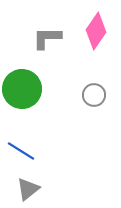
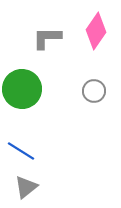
gray circle: moved 4 px up
gray triangle: moved 2 px left, 2 px up
